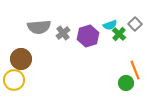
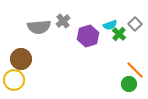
gray cross: moved 12 px up
orange line: rotated 24 degrees counterclockwise
green circle: moved 3 px right, 1 px down
